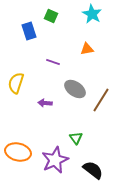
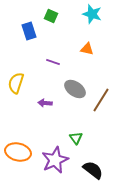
cyan star: rotated 12 degrees counterclockwise
orange triangle: rotated 24 degrees clockwise
